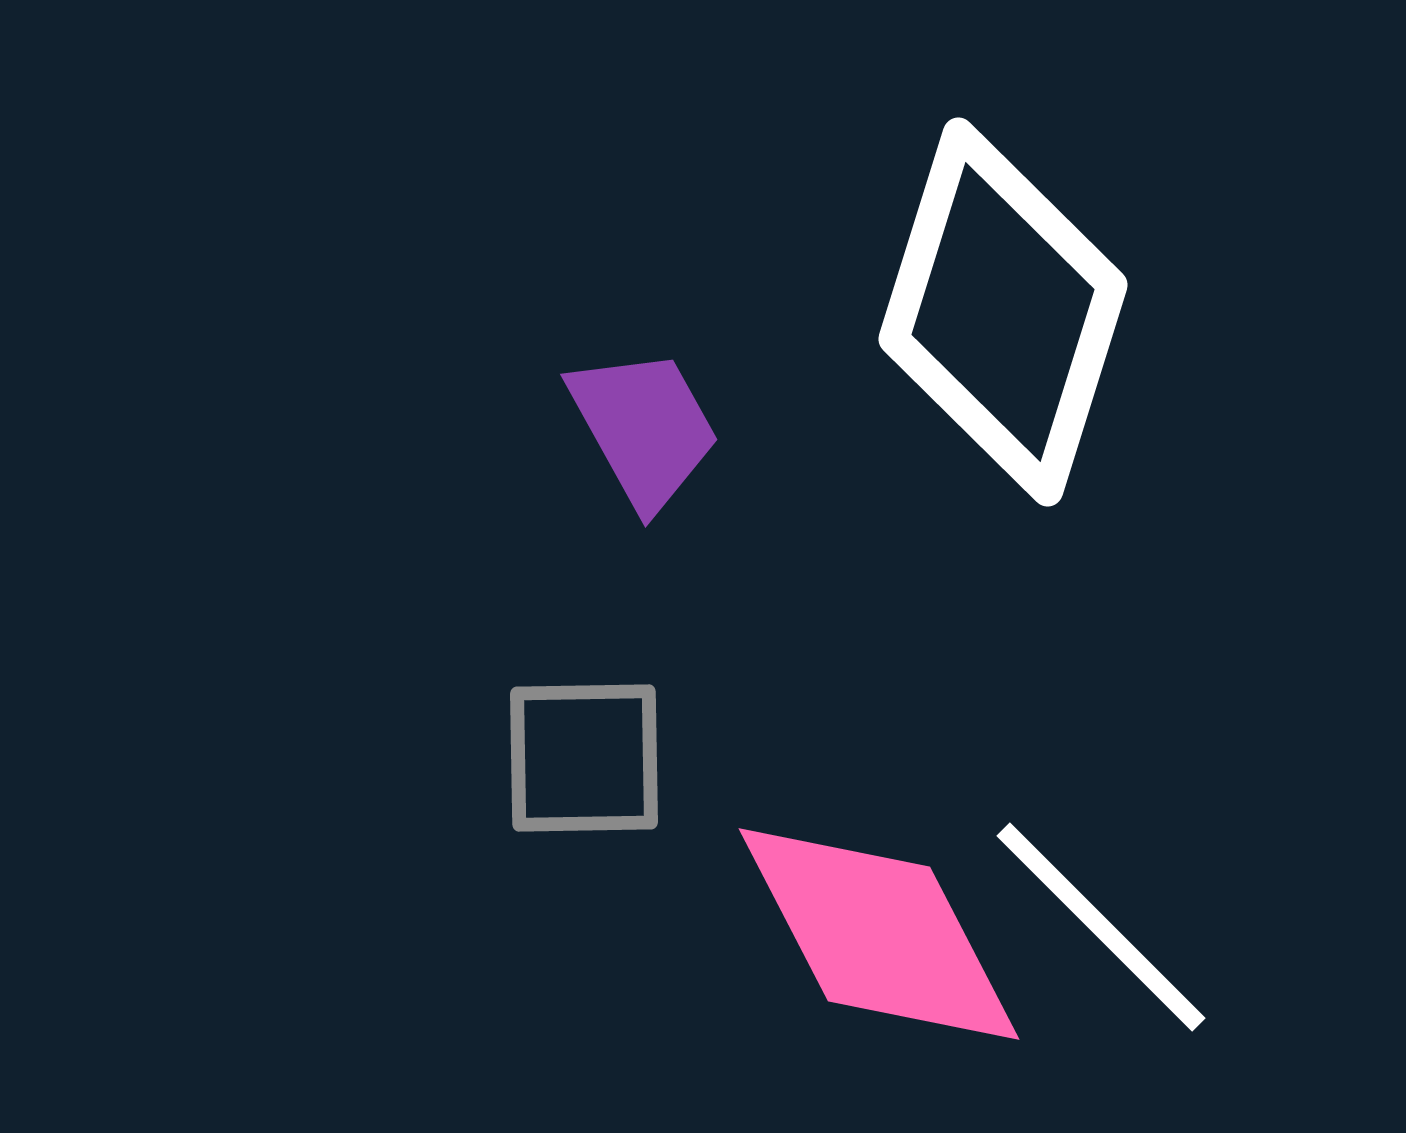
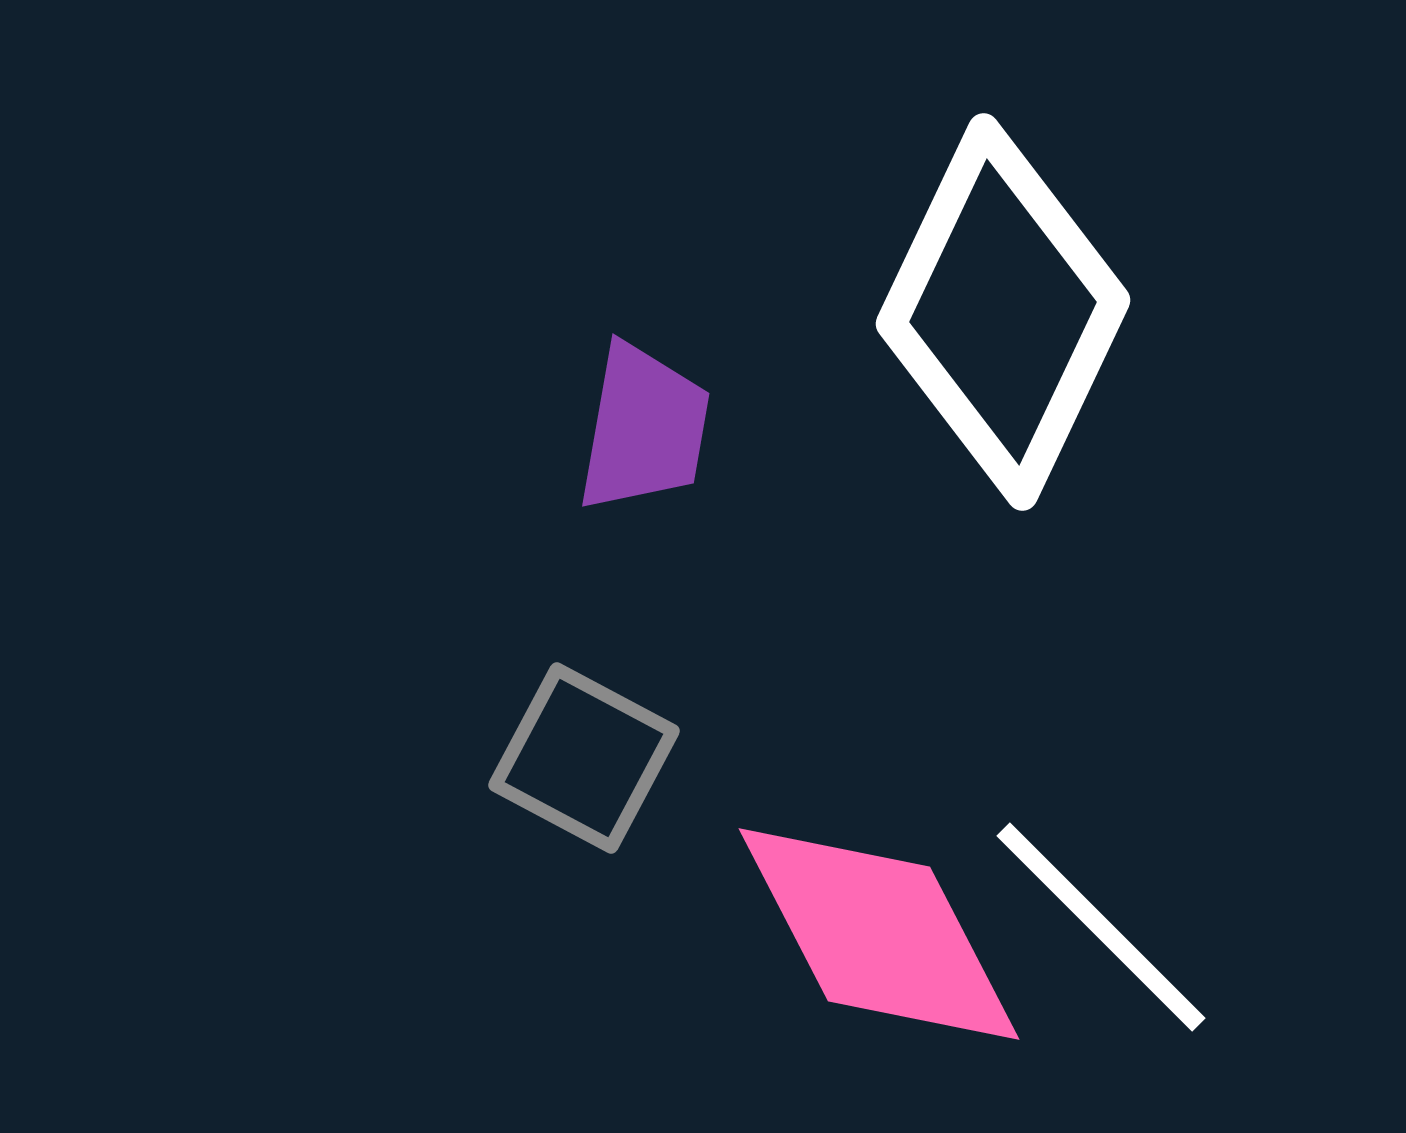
white diamond: rotated 8 degrees clockwise
purple trapezoid: rotated 39 degrees clockwise
gray square: rotated 29 degrees clockwise
